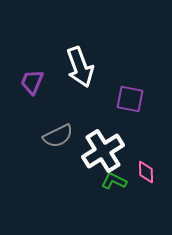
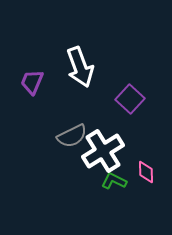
purple square: rotated 32 degrees clockwise
gray semicircle: moved 14 px right
